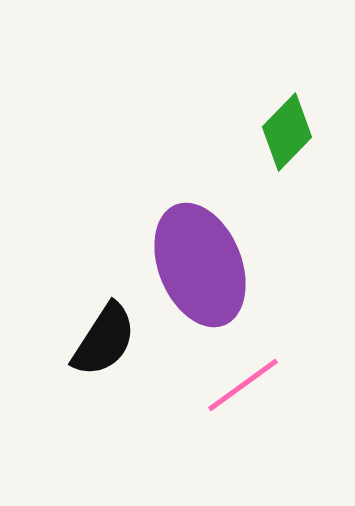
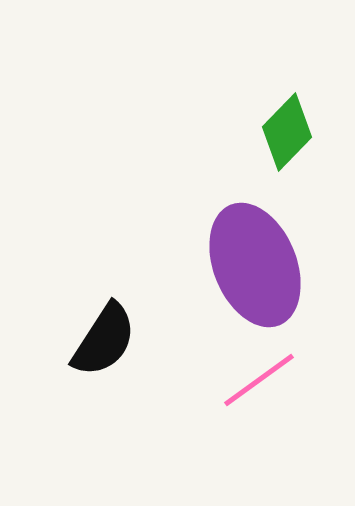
purple ellipse: moved 55 px right
pink line: moved 16 px right, 5 px up
